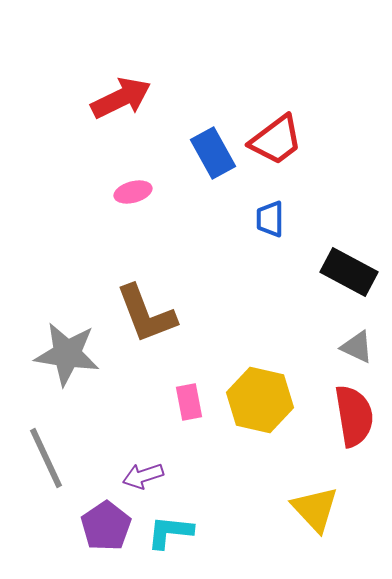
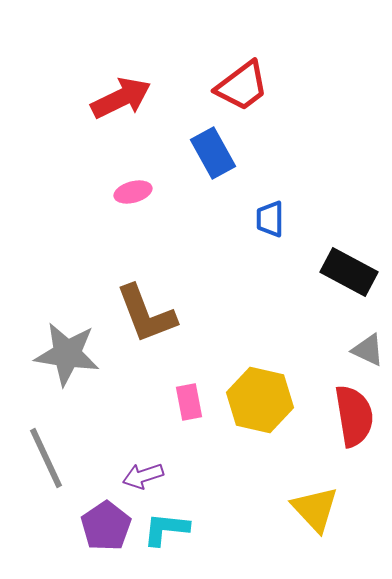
red trapezoid: moved 34 px left, 54 px up
gray triangle: moved 11 px right, 3 px down
cyan L-shape: moved 4 px left, 3 px up
